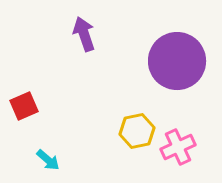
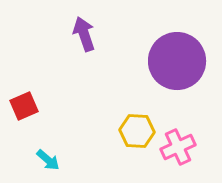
yellow hexagon: rotated 16 degrees clockwise
